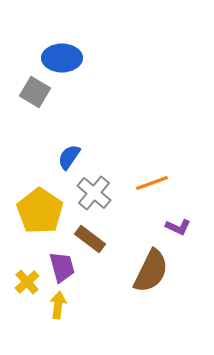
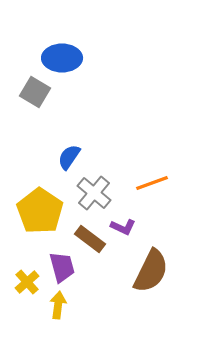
purple L-shape: moved 55 px left
